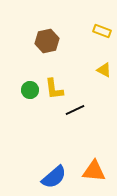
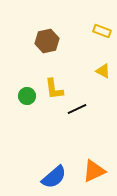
yellow triangle: moved 1 px left, 1 px down
green circle: moved 3 px left, 6 px down
black line: moved 2 px right, 1 px up
orange triangle: rotated 30 degrees counterclockwise
